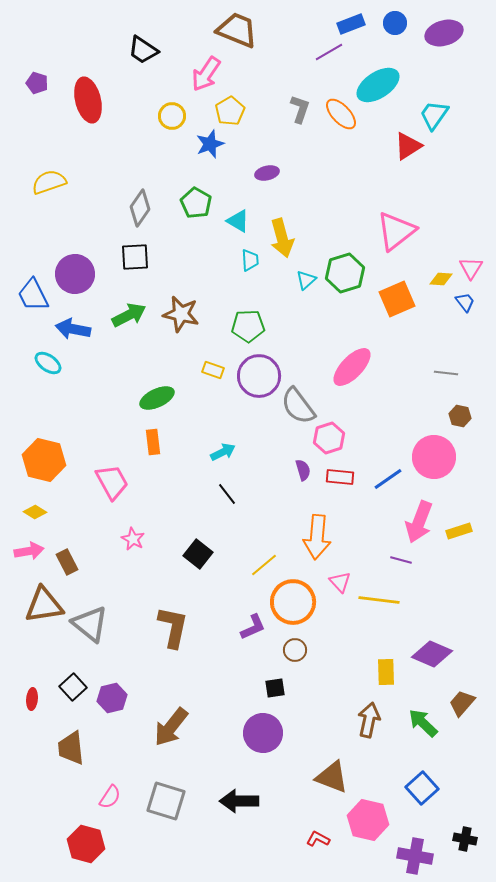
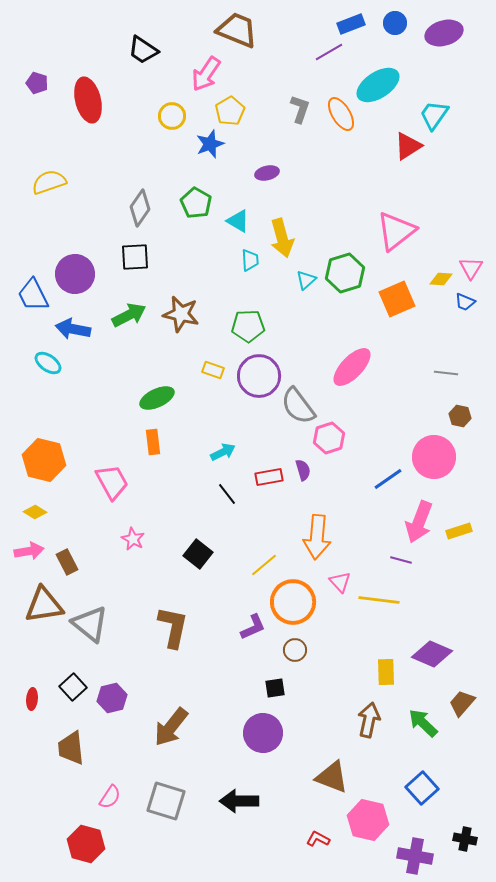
orange ellipse at (341, 114): rotated 12 degrees clockwise
blue trapezoid at (465, 302): rotated 150 degrees clockwise
red rectangle at (340, 477): moved 71 px left; rotated 16 degrees counterclockwise
